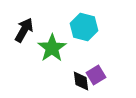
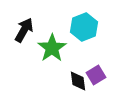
cyan hexagon: rotated 24 degrees clockwise
black diamond: moved 3 px left
